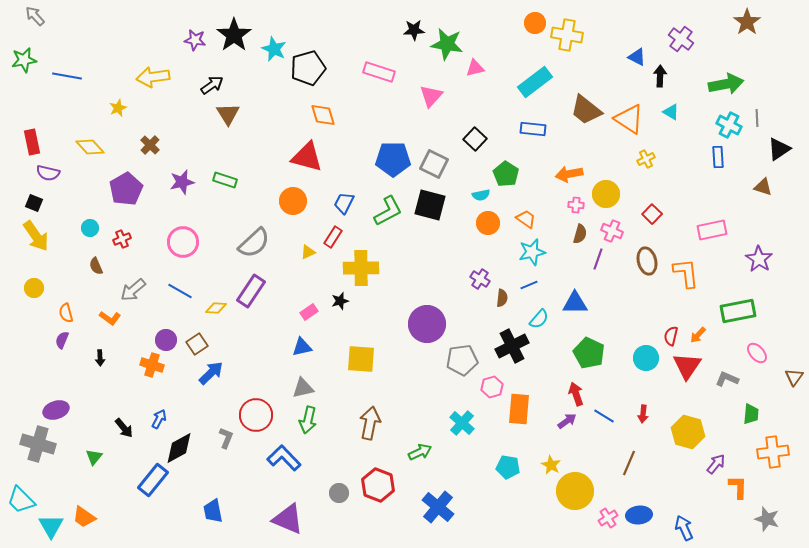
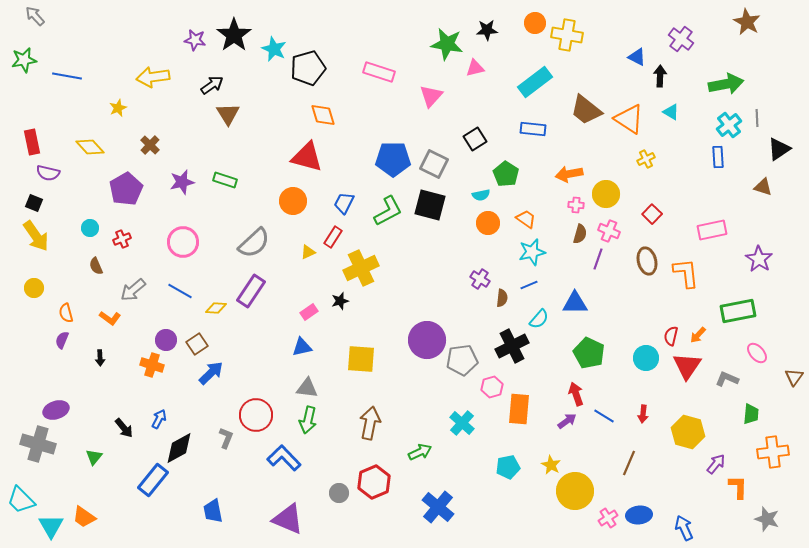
brown star at (747, 22): rotated 8 degrees counterclockwise
black star at (414, 30): moved 73 px right
cyan cross at (729, 125): rotated 25 degrees clockwise
black square at (475, 139): rotated 15 degrees clockwise
pink cross at (612, 231): moved 3 px left
yellow cross at (361, 268): rotated 24 degrees counterclockwise
purple circle at (427, 324): moved 16 px down
gray triangle at (303, 388): moved 4 px right; rotated 20 degrees clockwise
cyan pentagon at (508, 467): rotated 20 degrees counterclockwise
red hexagon at (378, 485): moved 4 px left, 3 px up; rotated 16 degrees clockwise
